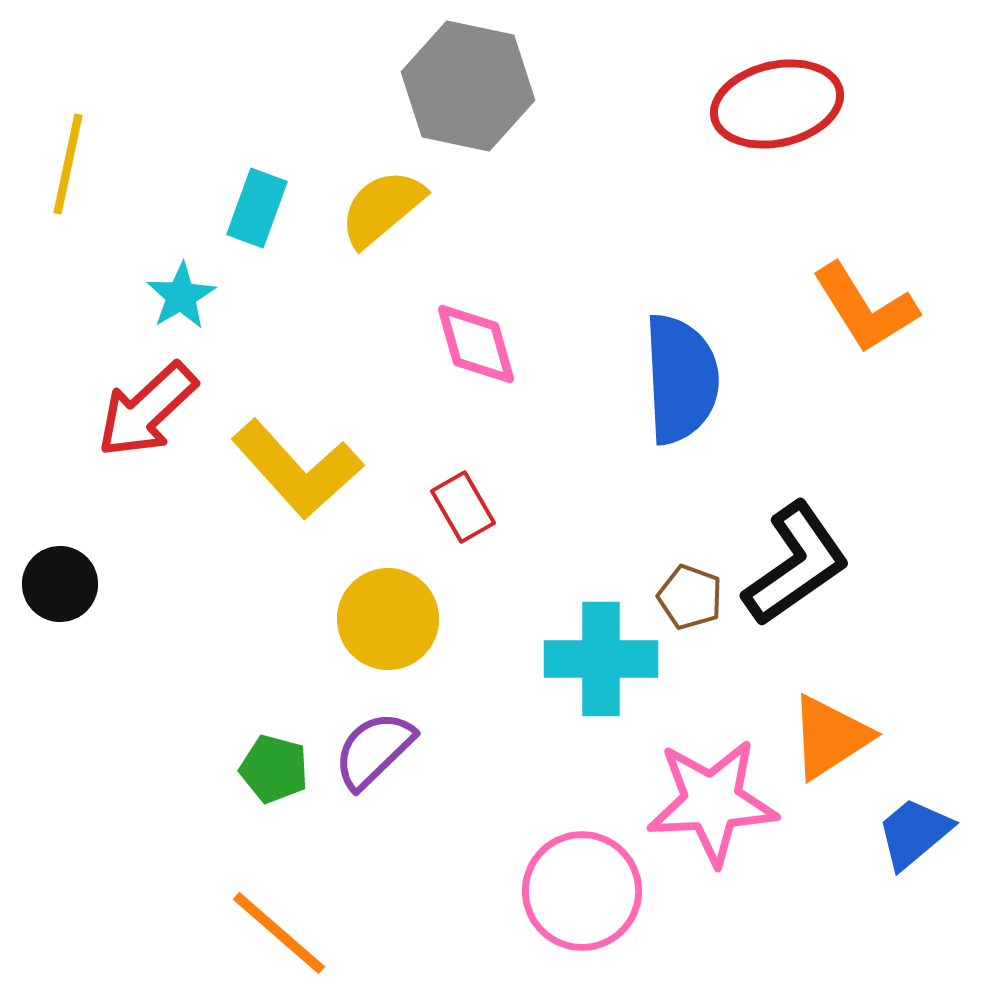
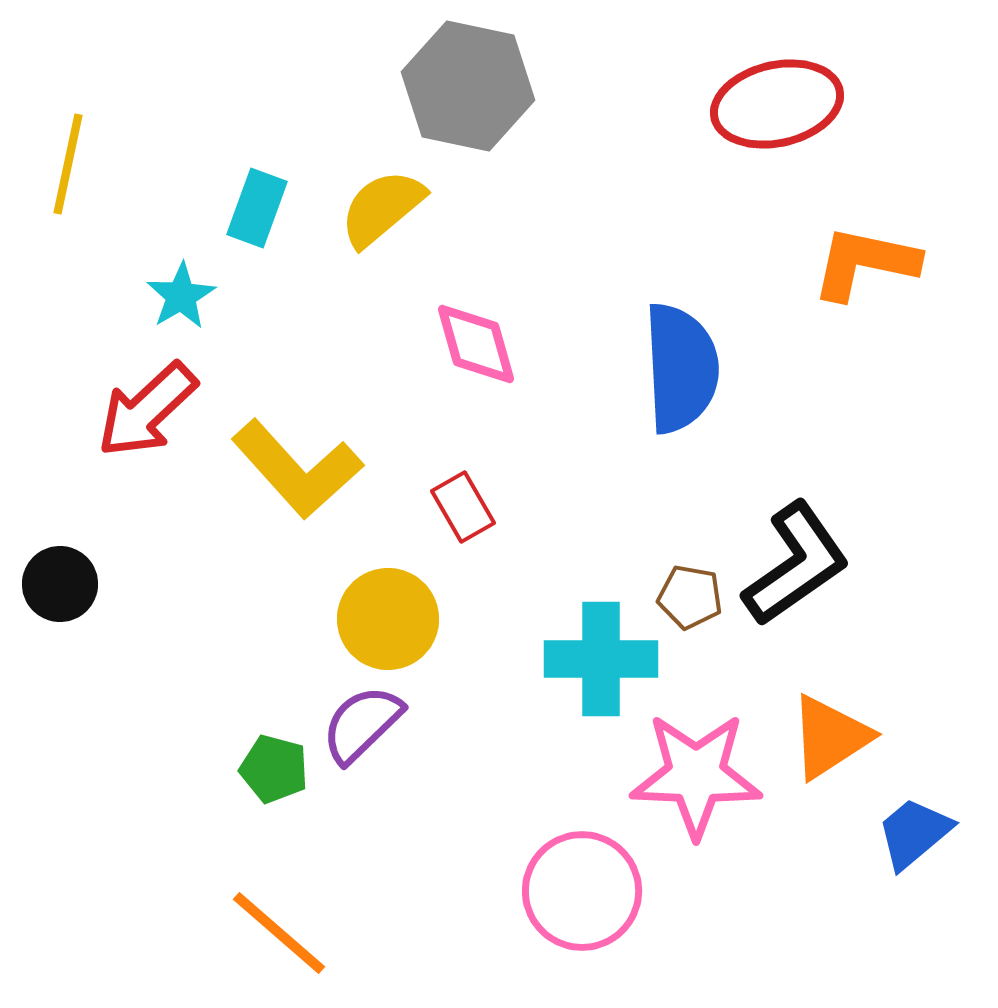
orange L-shape: moved 45 px up; rotated 134 degrees clockwise
blue semicircle: moved 11 px up
brown pentagon: rotated 10 degrees counterclockwise
purple semicircle: moved 12 px left, 26 px up
pink star: moved 16 px left, 27 px up; rotated 5 degrees clockwise
